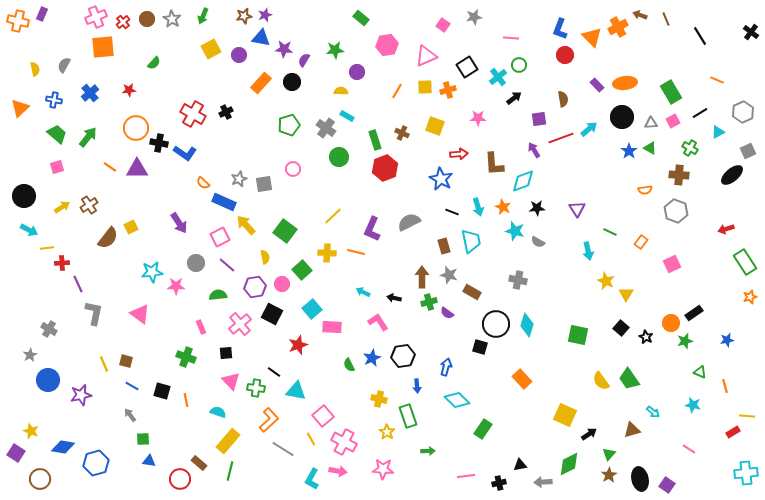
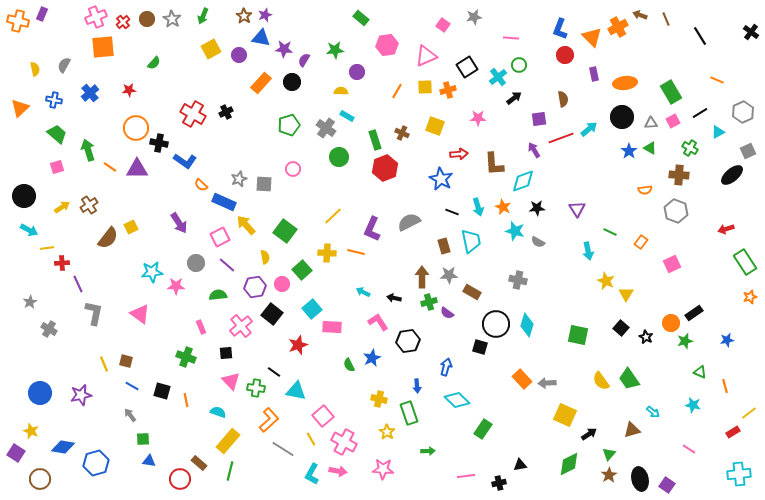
brown star at (244, 16): rotated 28 degrees counterclockwise
purple rectangle at (597, 85): moved 3 px left, 11 px up; rotated 32 degrees clockwise
green arrow at (88, 137): moved 13 px down; rotated 55 degrees counterclockwise
blue L-shape at (185, 153): moved 8 px down
orange semicircle at (203, 183): moved 2 px left, 2 px down
gray square at (264, 184): rotated 12 degrees clockwise
gray star at (449, 275): rotated 18 degrees counterclockwise
black square at (272, 314): rotated 10 degrees clockwise
pink cross at (240, 324): moved 1 px right, 2 px down
gray star at (30, 355): moved 53 px up
black hexagon at (403, 356): moved 5 px right, 15 px up
blue circle at (48, 380): moved 8 px left, 13 px down
green rectangle at (408, 416): moved 1 px right, 3 px up
yellow line at (747, 416): moved 2 px right, 3 px up; rotated 42 degrees counterclockwise
cyan cross at (746, 473): moved 7 px left, 1 px down
cyan L-shape at (312, 479): moved 5 px up
gray arrow at (543, 482): moved 4 px right, 99 px up
